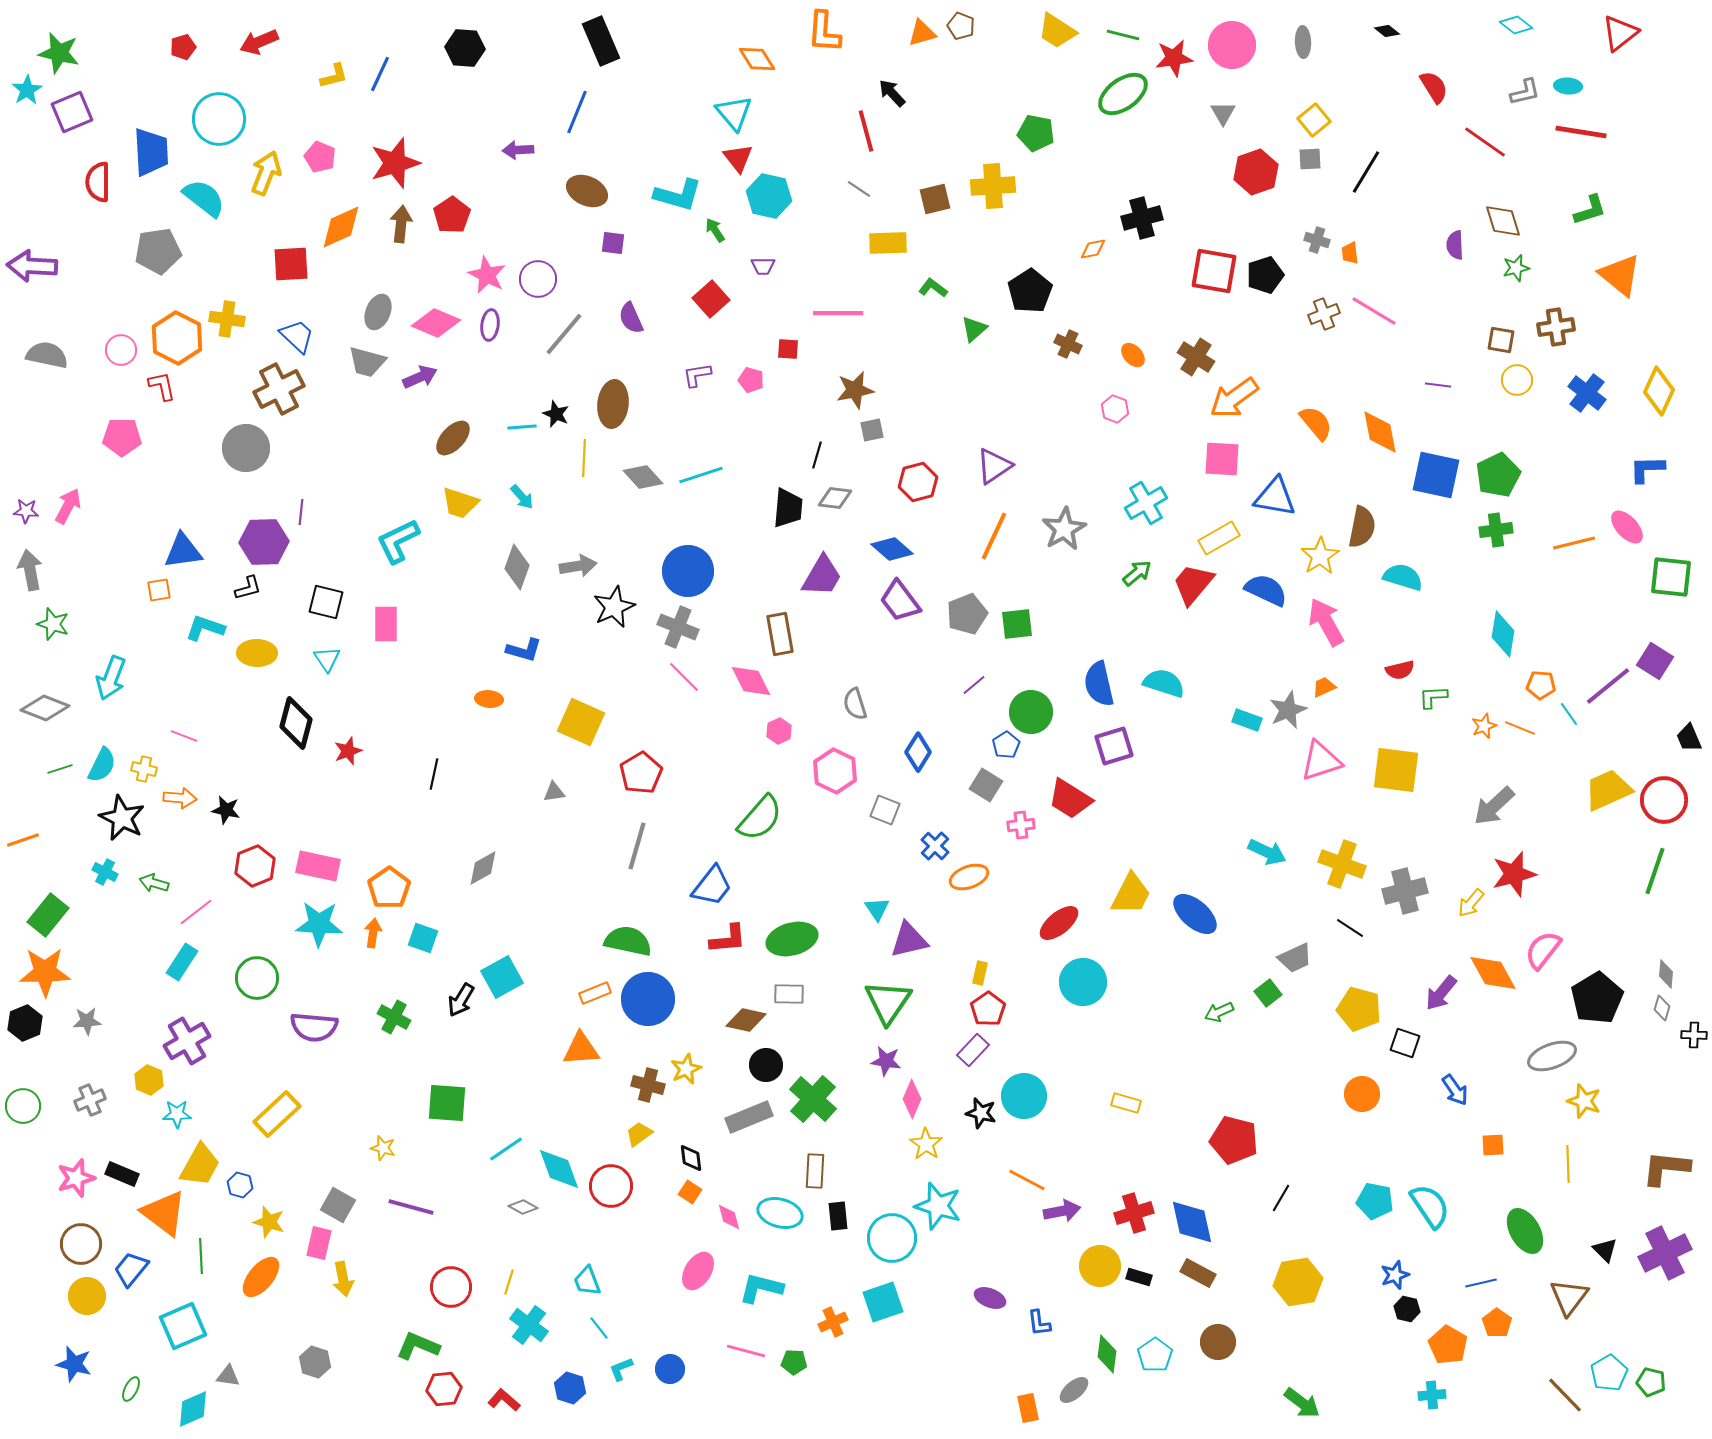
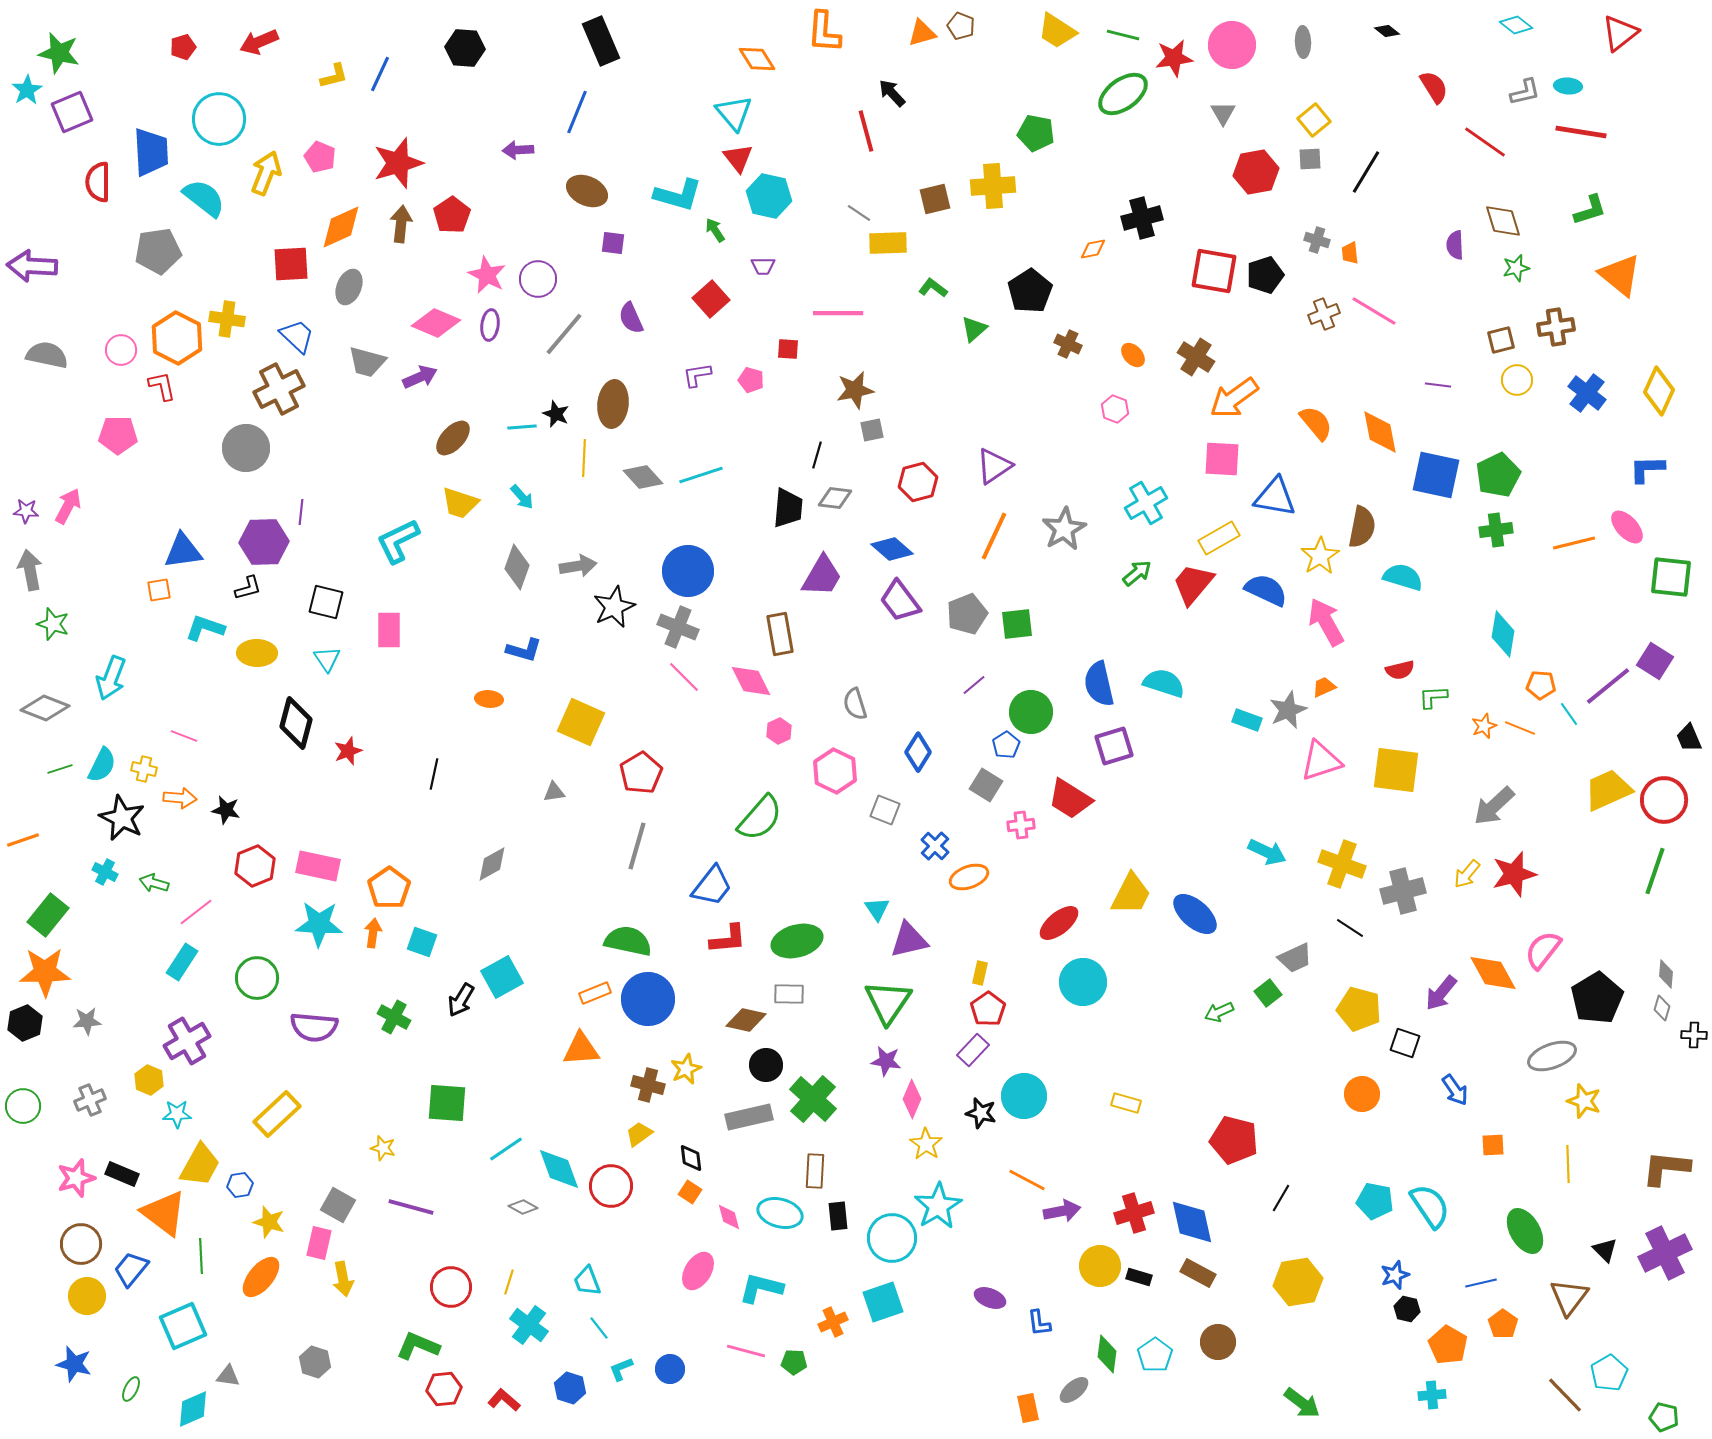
red star at (395, 163): moved 3 px right
red hexagon at (1256, 172): rotated 9 degrees clockwise
gray line at (859, 189): moved 24 px down
gray ellipse at (378, 312): moved 29 px left, 25 px up
brown square at (1501, 340): rotated 24 degrees counterclockwise
pink pentagon at (122, 437): moved 4 px left, 2 px up
pink rectangle at (386, 624): moved 3 px right, 6 px down
gray diamond at (483, 868): moved 9 px right, 4 px up
gray cross at (1405, 891): moved 2 px left
yellow arrow at (1471, 903): moved 4 px left, 29 px up
cyan square at (423, 938): moved 1 px left, 4 px down
green ellipse at (792, 939): moved 5 px right, 2 px down
gray rectangle at (749, 1117): rotated 9 degrees clockwise
blue hexagon at (240, 1185): rotated 25 degrees counterclockwise
cyan star at (938, 1206): rotated 24 degrees clockwise
orange pentagon at (1497, 1323): moved 6 px right, 1 px down
green pentagon at (1651, 1382): moved 13 px right, 35 px down
